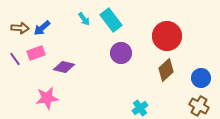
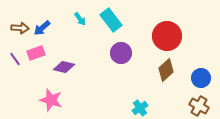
cyan arrow: moved 4 px left
pink star: moved 4 px right, 2 px down; rotated 25 degrees clockwise
